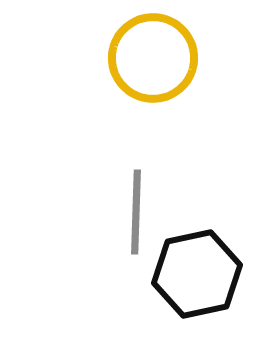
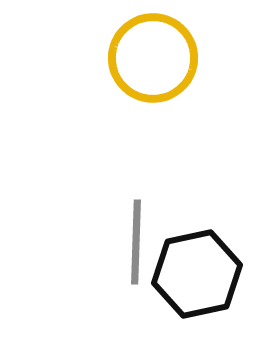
gray line: moved 30 px down
